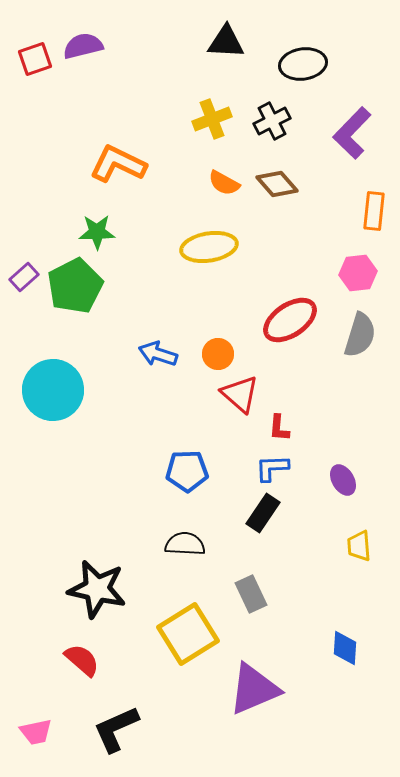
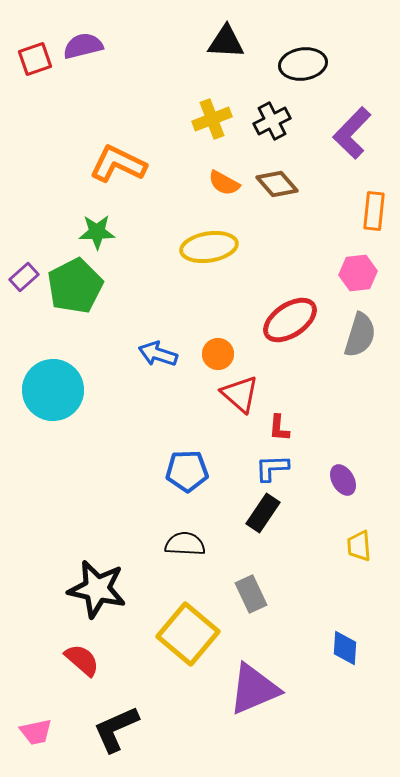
yellow square: rotated 18 degrees counterclockwise
